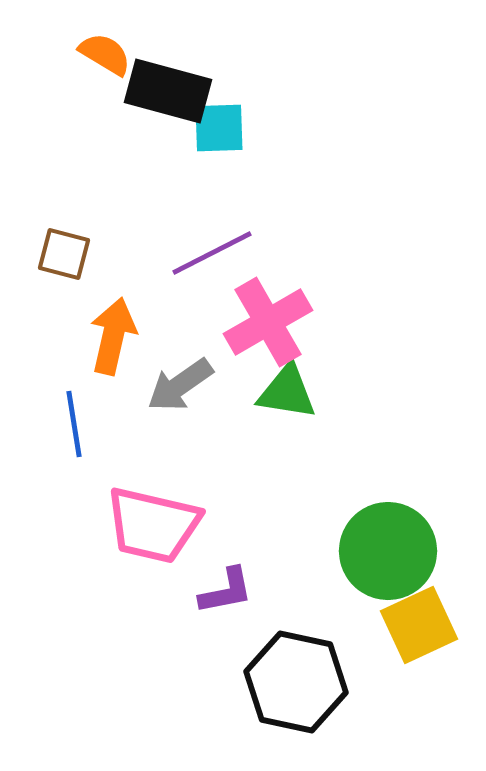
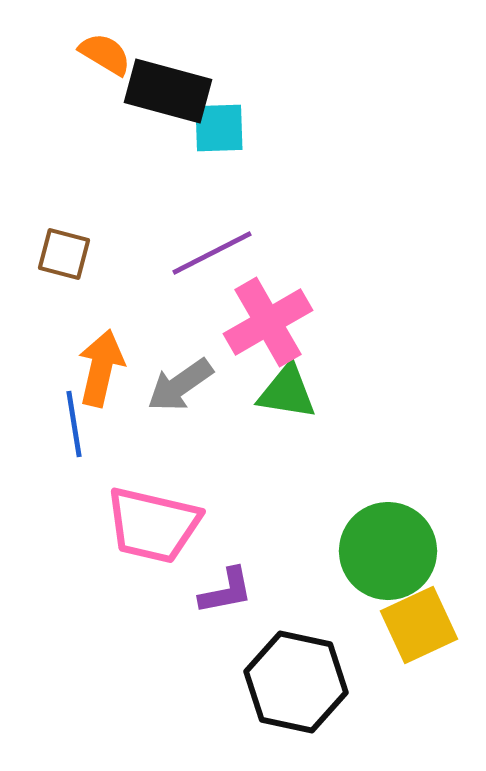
orange arrow: moved 12 px left, 32 px down
